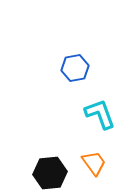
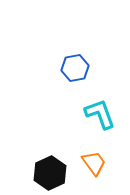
black hexagon: rotated 20 degrees counterclockwise
